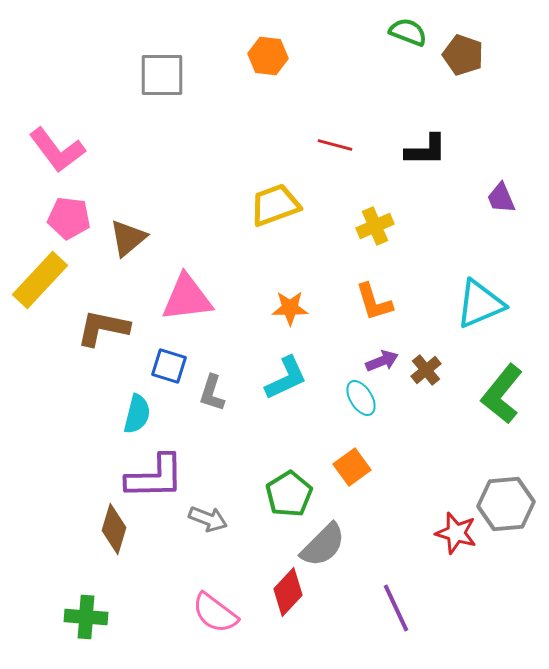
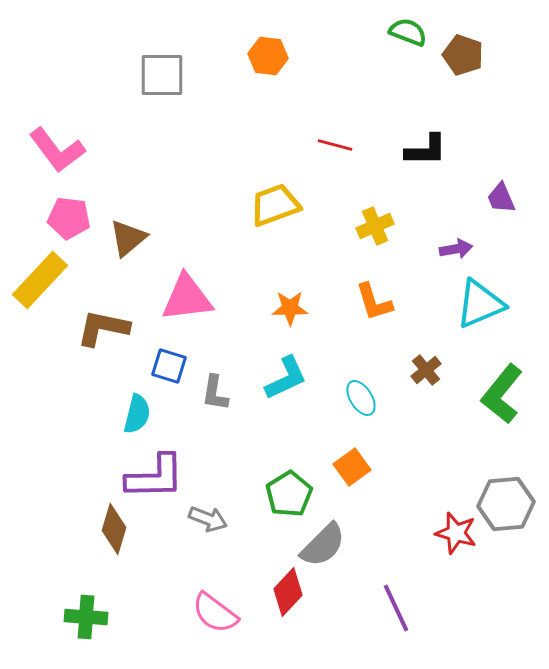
purple arrow: moved 74 px right, 112 px up; rotated 12 degrees clockwise
gray L-shape: moved 3 px right; rotated 9 degrees counterclockwise
